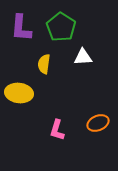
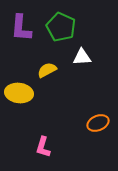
green pentagon: rotated 8 degrees counterclockwise
white triangle: moved 1 px left
yellow semicircle: moved 3 px right, 6 px down; rotated 54 degrees clockwise
pink L-shape: moved 14 px left, 17 px down
